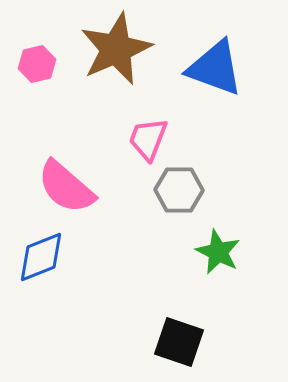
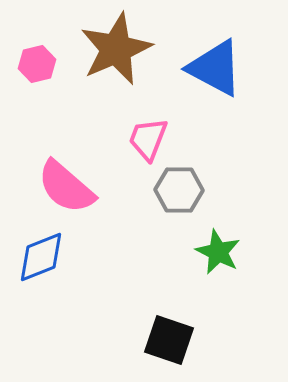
blue triangle: rotated 8 degrees clockwise
black square: moved 10 px left, 2 px up
